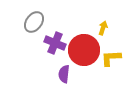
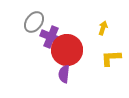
purple cross: moved 4 px left, 6 px up
red circle: moved 17 px left
